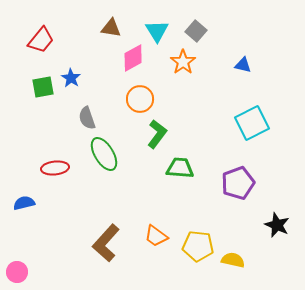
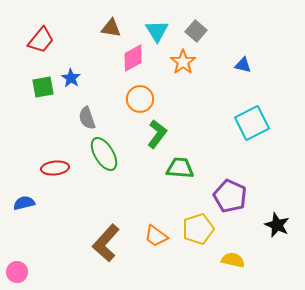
purple pentagon: moved 8 px left, 13 px down; rotated 28 degrees counterclockwise
yellow pentagon: moved 17 px up; rotated 24 degrees counterclockwise
